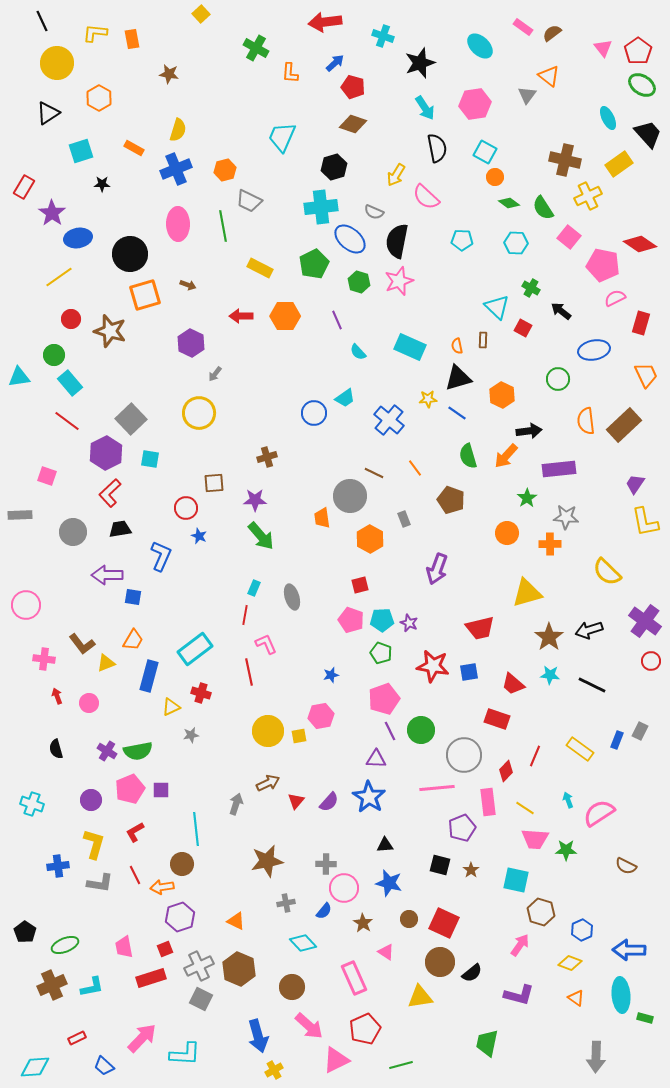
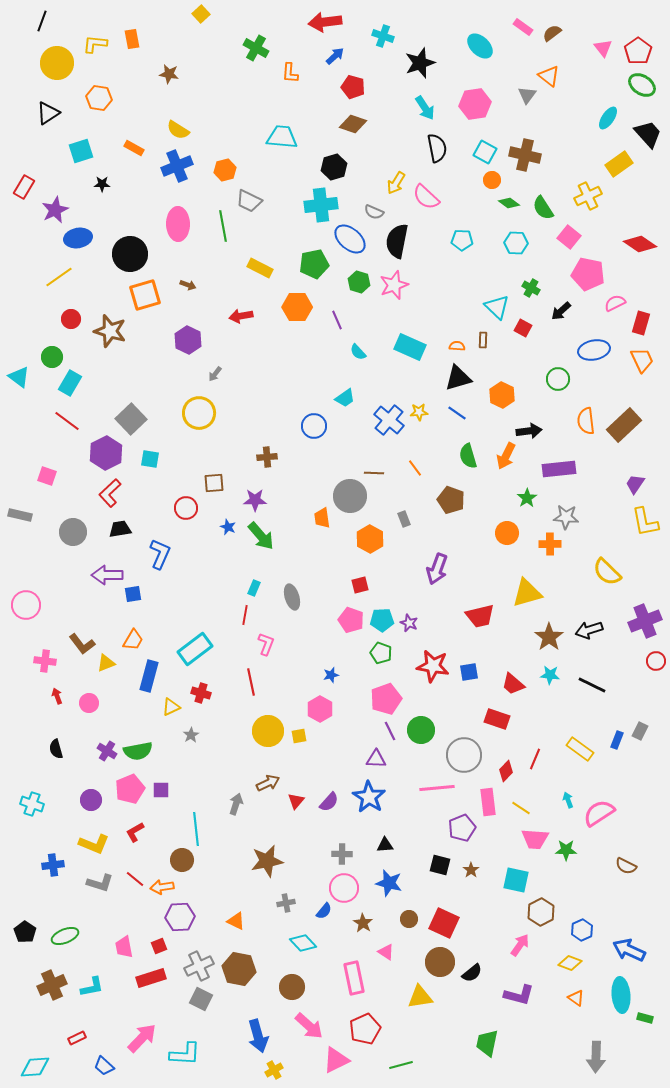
black line at (42, 21): rotated 45 degrees clockwise
yellow L-shape at (95, 33): moved 11 px down
blue arrow at (335, 63): moved 7 px up
orange hexagon at (99, 98): rotated 20 degrees counterclockwise
cyan ellipse at (608, 118): rotated 60 degrees clockwise
yellow semicircle at (178, 130): rotated 105 degrees clockwise
cyan trapezoid at (282, 137): rotated 72 degrees clockwise
brown cross at (565, 160): moved 40 px left, 5 px up
blue cross at (176, 169): moved 1 px right, 3 px up
yellow arrow at (396, 175): moved 8 px down
orange circle at (495, 177): moved 3 px left, 3 px down
cyan cross at (321, 207): moved 2 px up
purple star at (52, 213): moved 3 px right, 3 px up; rotated 12 degrees clockwise
green pentagon at (314, 264): rotated 16 degrees clockwise
pink pentagon at (603, 265): moved 15 px left, 9 px down
pink star at (399, 281): moved 5 px left, 4 px down
pink semicircle at (615, 298): moved 5 px down
black arrow at (561, 311): rotated 80 degrees counterclockwise
red arrow at (241, 316): rotated 10 degrees counterclockwise
orange hexagon at (285, 316): moved 12 px right, 9 px up
purple hexagon at (191, 343): moved 3 px left, 3 px up
orange semicircle at (457, 346): rotated 105 degrees clockwise
green circle at (54, 355): moved 2 px left, 2 px down
orange trapezoid at (646, 375): moved 4 px left, 15 px up
cyan triangle at (19, 377): rotated 45 degrees clockwise
cyan rectangle at (70, 383): rotated 70 degrees clockwise
yellow star at (428, 399): moved 9 px left, 13 px down
blue circle at (314, 413): moved 13 px down
orange arrow at (506, 456): rotated 16 degrees counterclockwise
brown cross at (267, 457): rotated 12 degrees clockwise
brown line at (374, 473): rotated 24 degrees counterclockwise
gray rectangle at (20, 515): rotated 15 degrees clockwise
blue star at (199, 536): moved 29 px right, 9 px up
blue L-shape at (161, 556): moved 1 px left, 2 px up
blue square at (133, 597): moved 3 px up; rotated 18 degrees counterclockwise
purple cross at (645, 621): rotated 32 degrees clockwise
red trapezoid at (480, 628): moved 12 px up
pink L-shape at (266, 644): rotated 45 degrees clockwise
pink cross at (44, 659): moved 1 px right, 2 px down
red circle at (651, 661): moved 5 px right
red line at (249, 672): moved 2 px right, 10 px down
pink pentagon at (384, 699): moved 2 px right
pink hexagon at (321, 716): moved 1 px left, 7 px up; rotated 20 degrees counterclockwise
gray star at (191, 735): rotated 21 degrees counterclockwise
red line at (535, 756): moved 3 px down
yellow line at (525, 808): moved 4 px left
yellow L-shape at (94, 844): rotated 96 degrees clockwise
brown circle at (182, 864): moved 4 px up
gray cross at (326, 864): moved 16 px right, 10 px up
blue cross at (58, 866): moved 5 px left, 1 px up
red line at (135, 875): moved 4 px down; rotated 24 degrees counterclockwise
gray L-shape at (100, 883): rotated 8 degrees clockwise
brown hexagon at (541, 912): rotated 16 degrees clockwise
purple hexagon at (180, 917): rotated 16 degrees clockwise
green ellipse at (65, 945): moved 9 px up
red square at (165, 949): moved 6 px left, 3 px up
blue arrow at (629, 950): rotated 24 degrees clockwise
brown hexagon at (239, 969): rotated 12 degrees counterclockwise
pink rectangle at (354, 978): rotated 12 degrees clockwise
